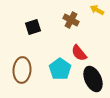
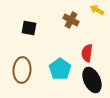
black square: moved 4 px left, 1 px down; rotated 28 degrees clockwise
red semicircle: moved 8 px right; rotated 48 degrees clockwise
black ellipse: moved 1 px left, 1 px down
